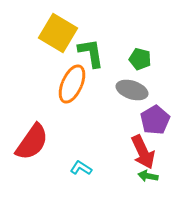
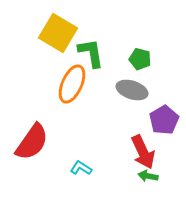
purple pentagon: moved 9 px right
